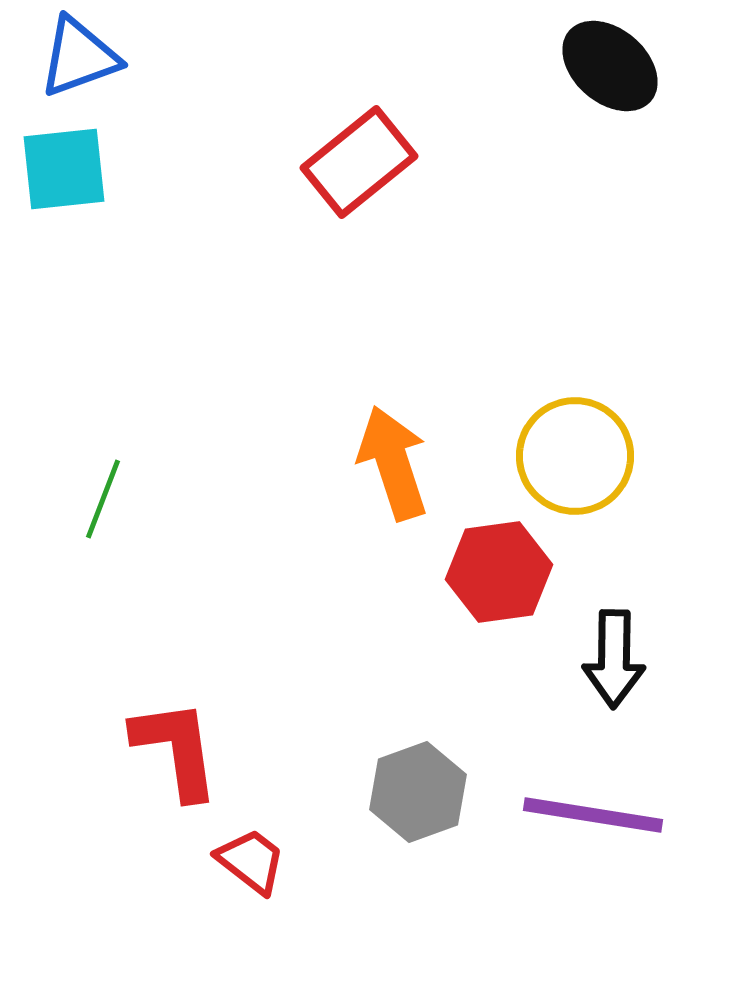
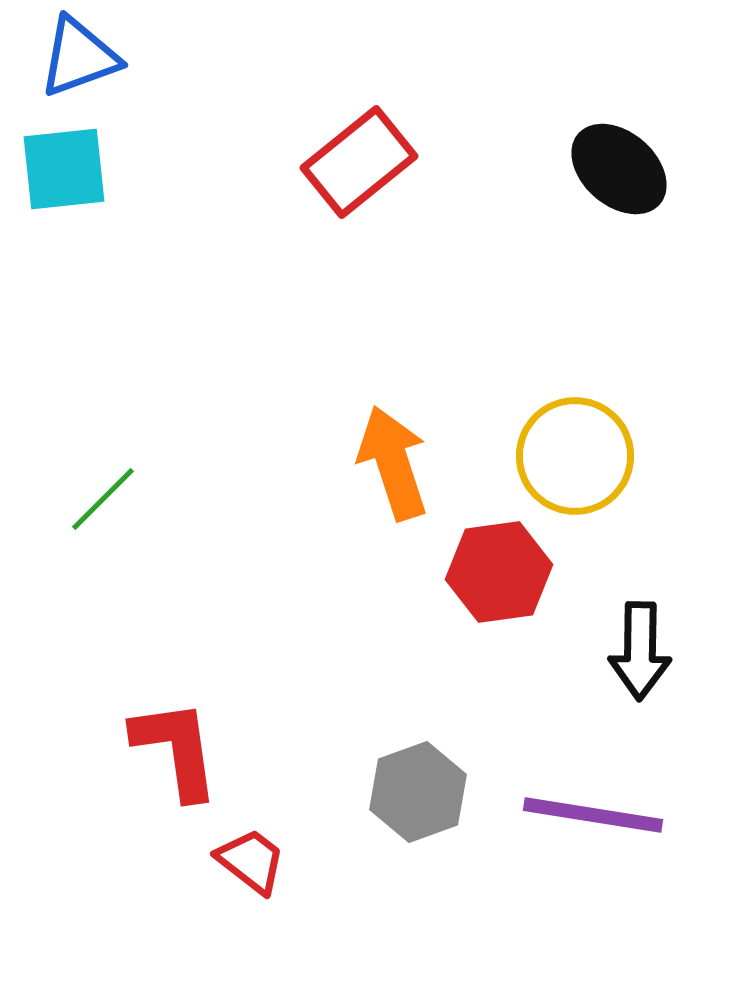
black ellipse: moved 9 px right, 103 px down
green line: rotated 24 degrees clockwise
black arrow: moved 26 px right, 8 px up
